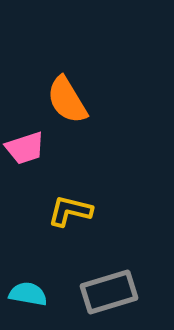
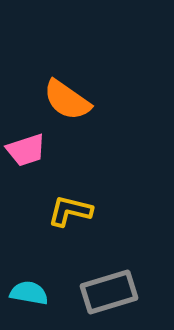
orange semicircle: rotated 24 degrees counterclockwise
pink trapezoid: moved 1 px right, 2 px down
cyan semicircle: moved 1 px right, 1 px up
